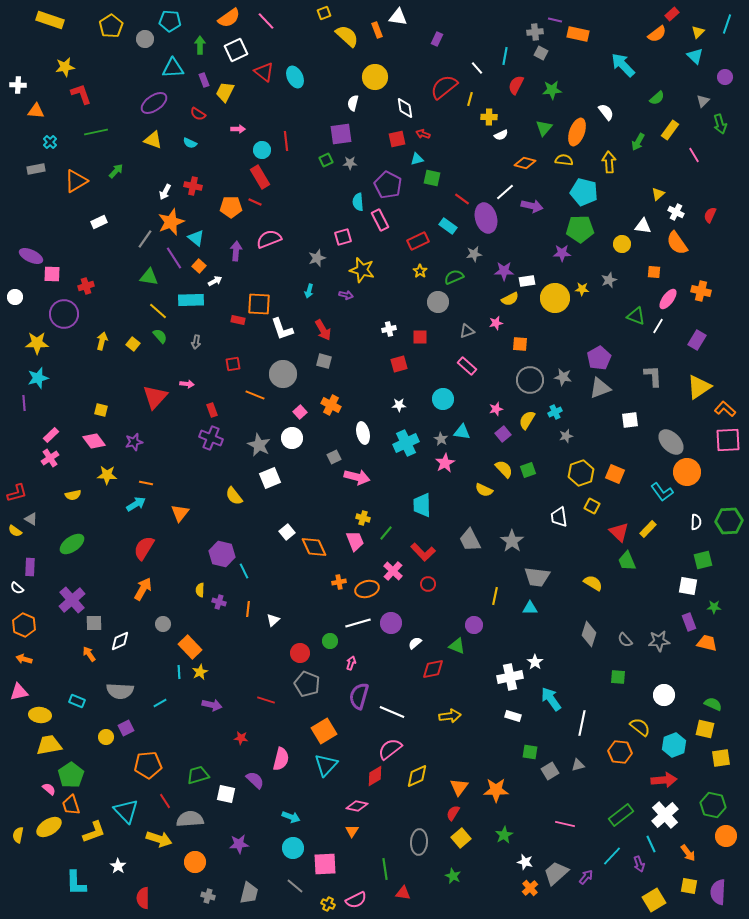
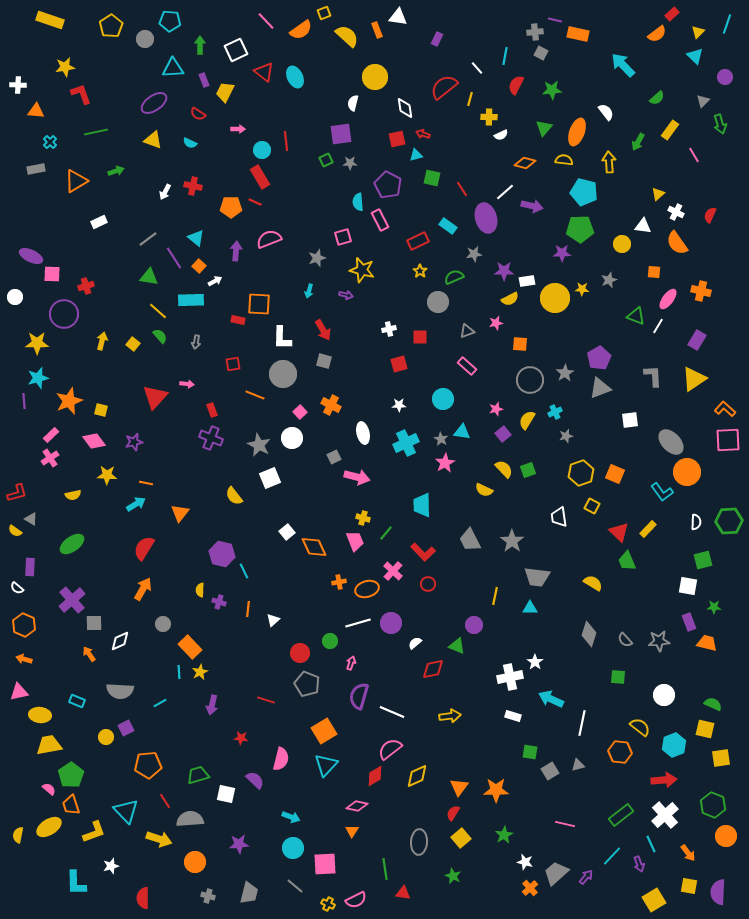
orange semicircle at (229, 18): moved 72 px right, 12 px down
cyan triangle at (417, 159): moved 1 px left, 4 px up
green arrow at (116, 171): rotated 28 degrees clockwise
red line at (462, 199): moved 10 px up; rotated 21 degrees clockwise
orange star at (171, 222): moved 102 px left, 179 px down
gray line at (145, 239): moved 3 px right; rotated 18 degrees clockwise
white L-shape at (282, 329): moved 9 px down; rotated 20 degrees clockwise
gray star at (563, 377): moved 2 px right, 4 px up; rotated 30 degrees clockwise
yellow triangle at (699, 387): moved 5 px left, 8 px up
purple line at (24, 403): moved 2 px up
cyan arrow at (551, 699): rotated 30 degrees counterclockwise
purple arrow at (212, 705): rotated 90 degrees clockwise
green hexagon at (713, 805): rotated 10 degrees clockwise
white star at (118, 866): moved 7 px left; rotated 21 degrees clockwise
